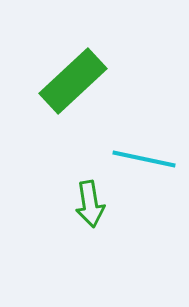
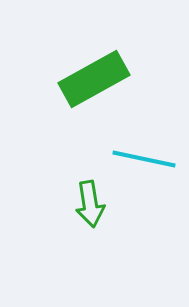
green rectangle: moved 21 px right, 2 px up; rotated 14 degrees clockwise
